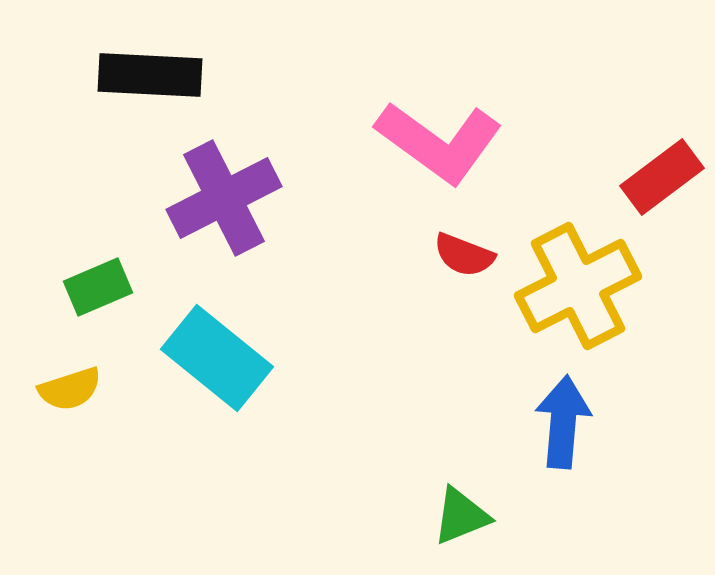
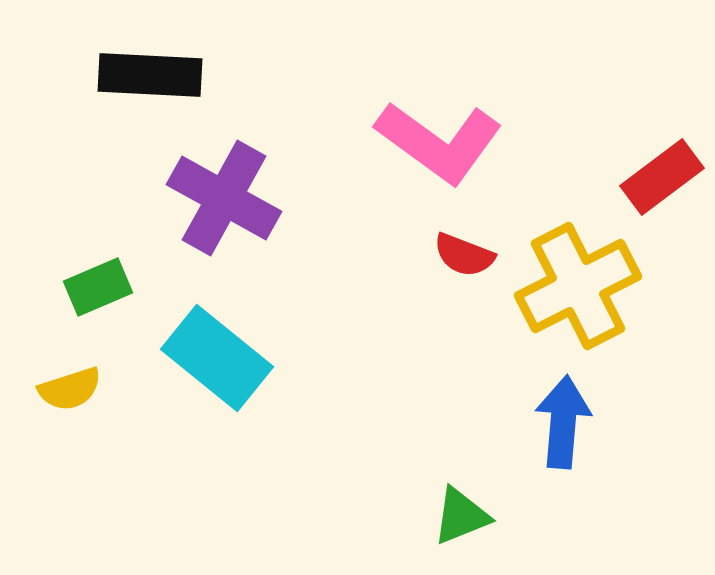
purple cross: rotated 34 degrees counterclockwise
